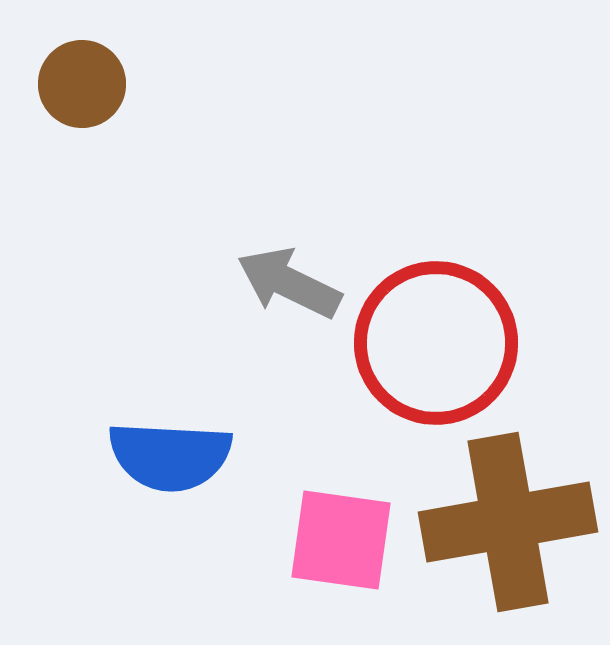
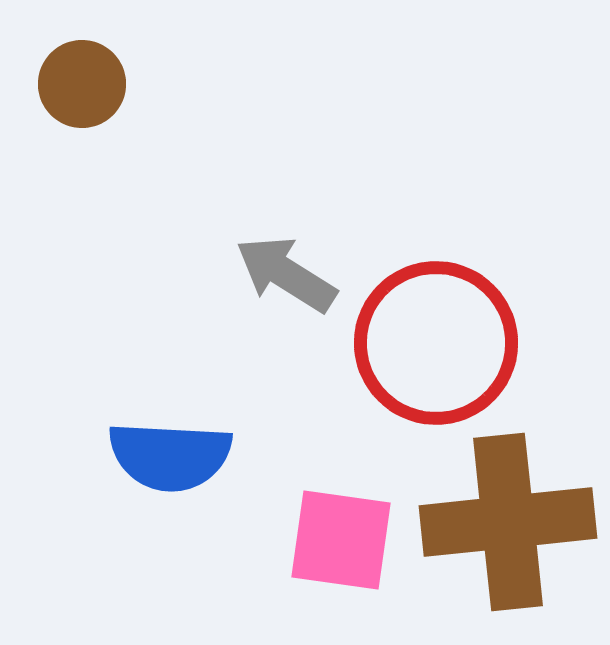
gray arrow: moved 3 px left, 9 px up; rotated 6 degrees clockwise
brown cross: rotated 4 degrees clockwise
